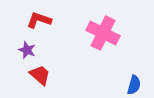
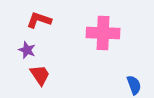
pink cross: rotated 24 degrees counterclockwise
red trapezoid: rotated 15 degrees clockwise
blue semicircle: rotated 36 degrees counterclockwise
